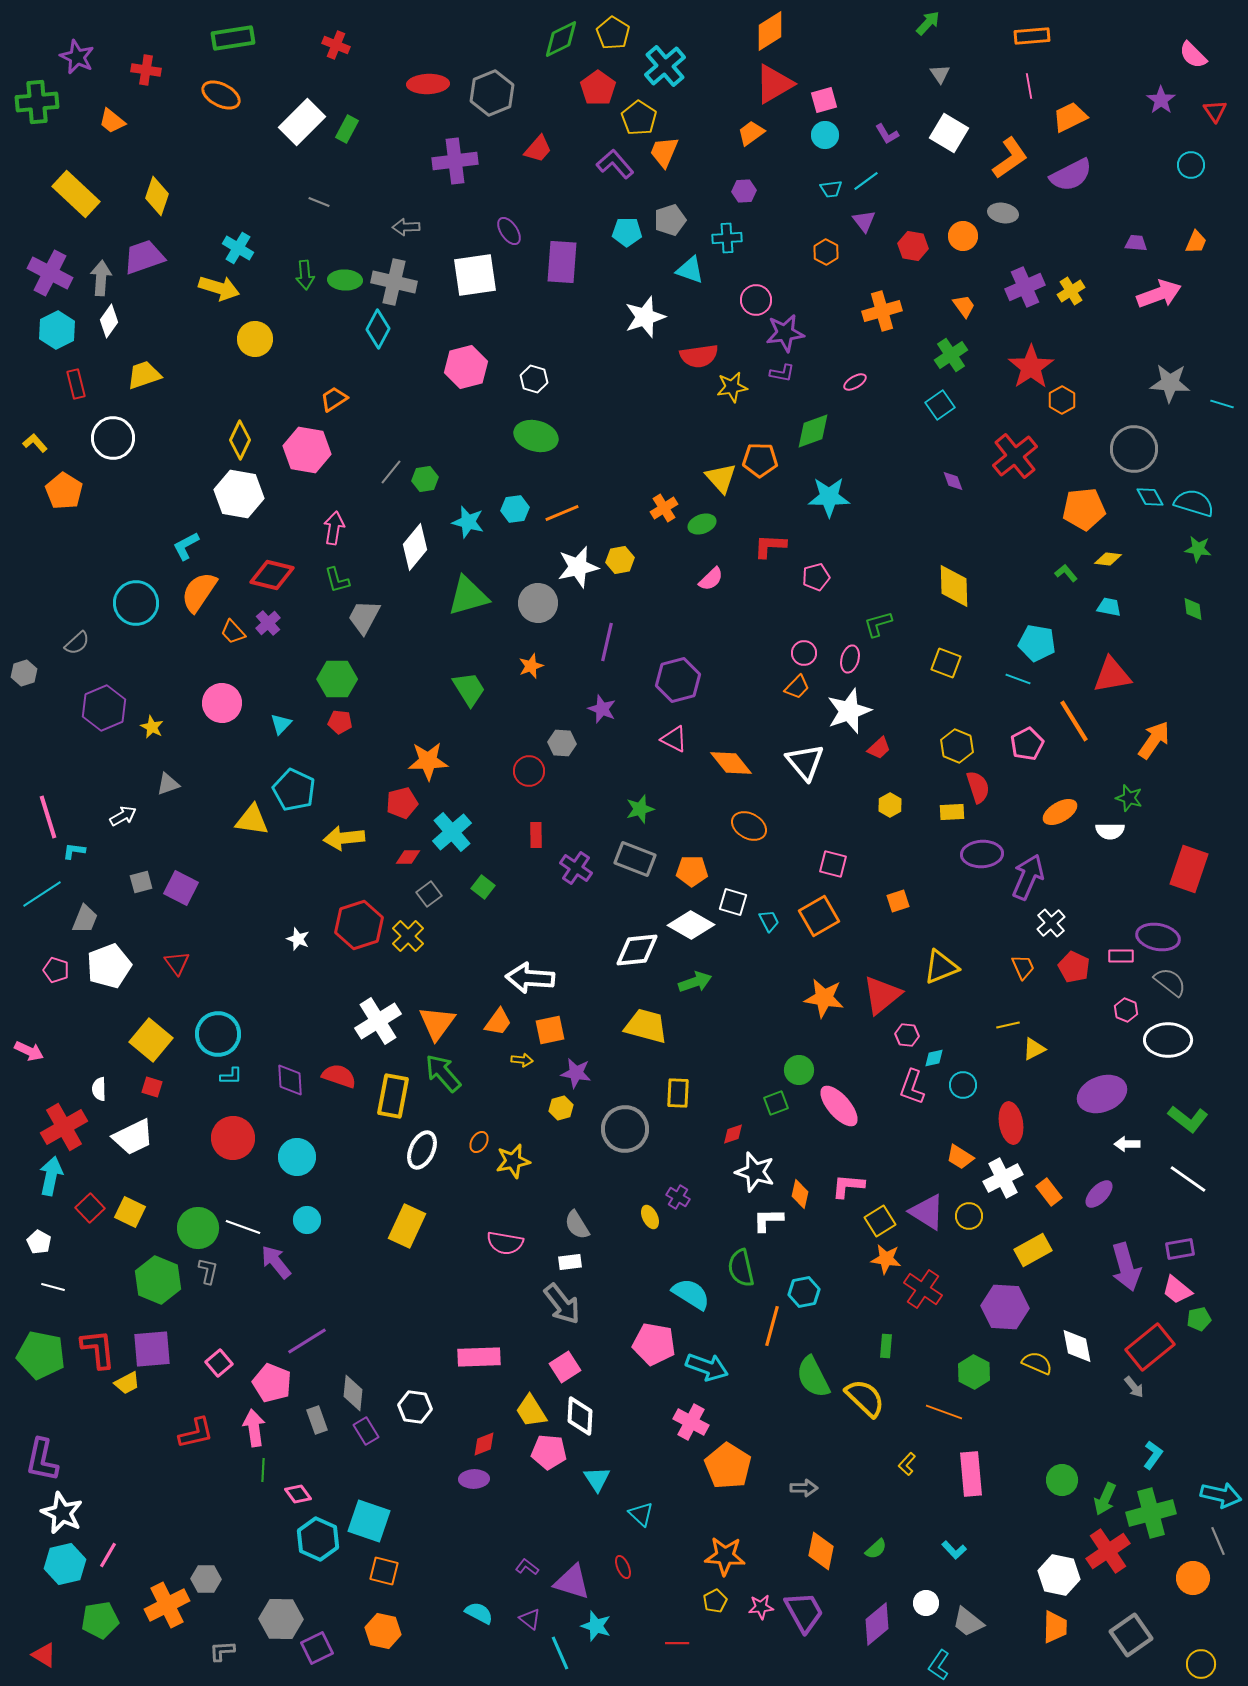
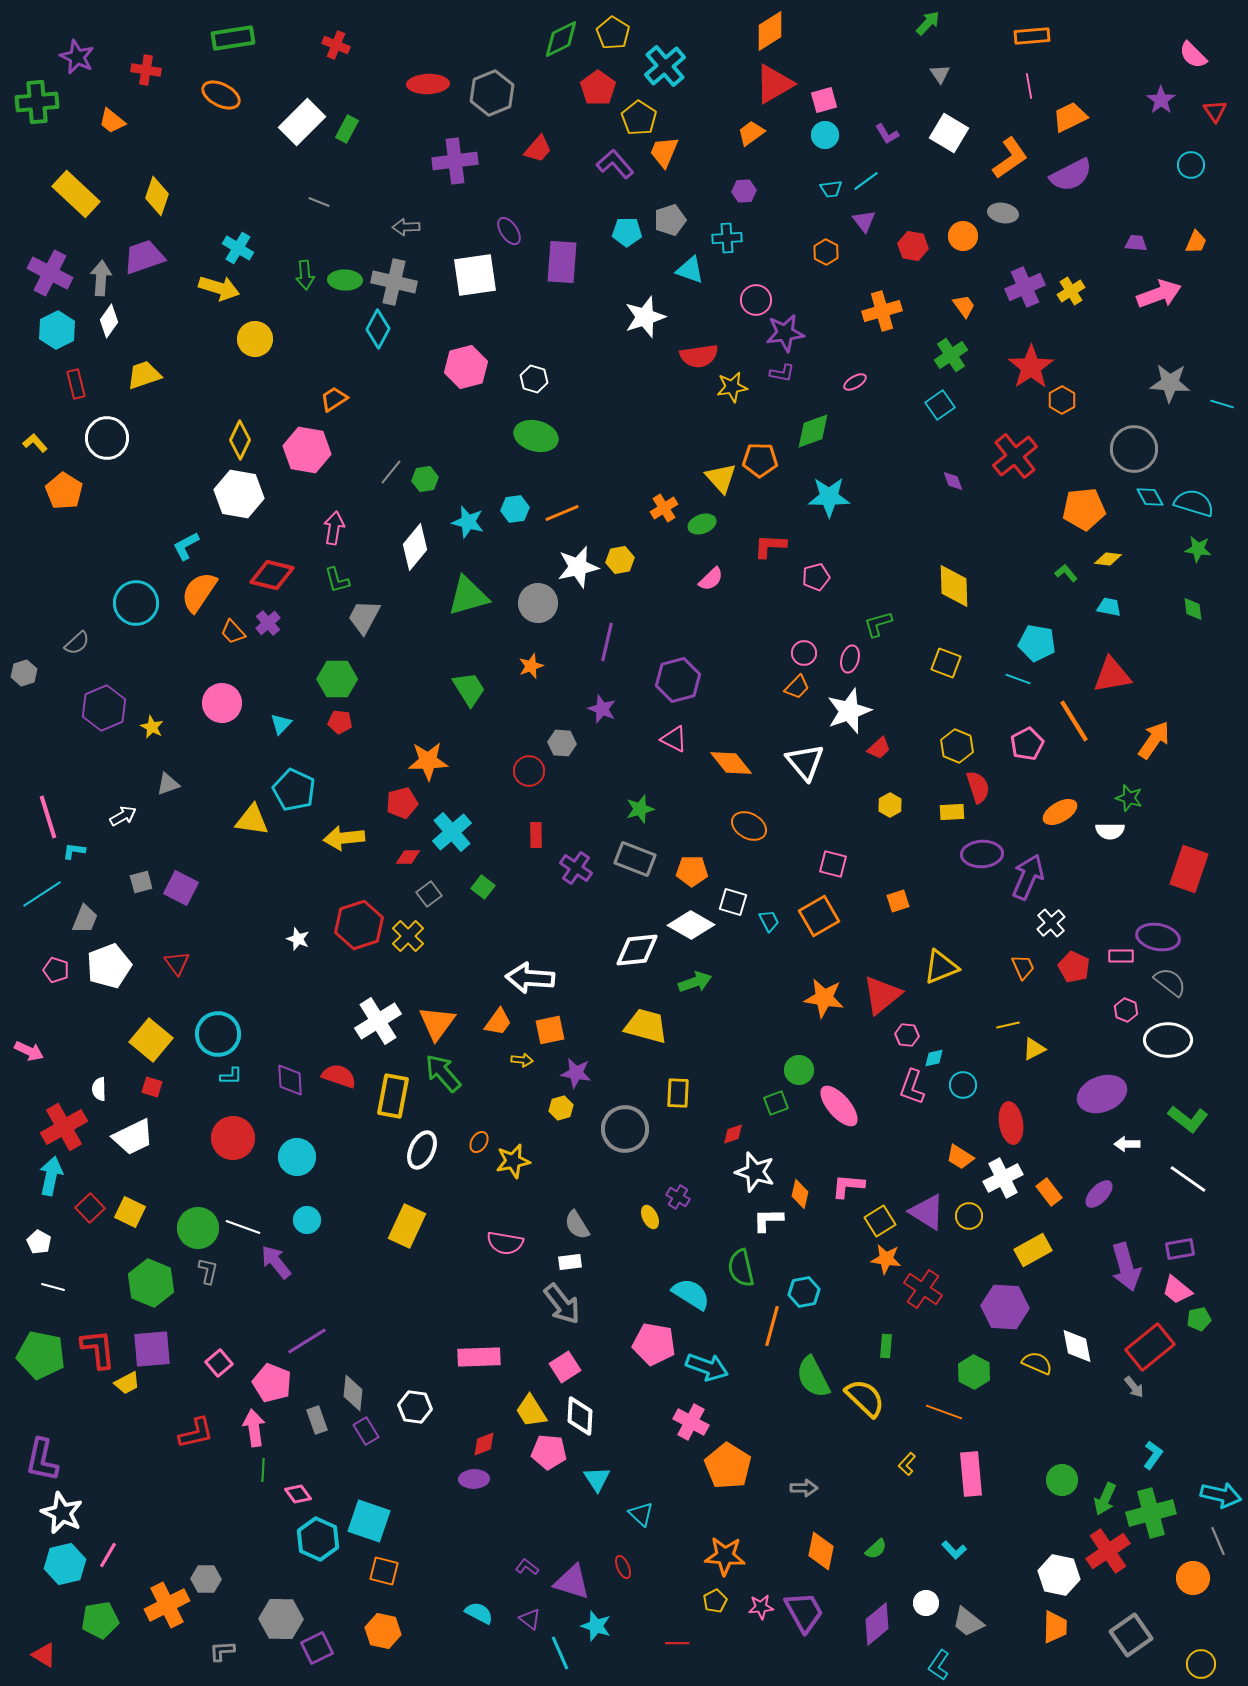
white circle at (113, 438): moved 6 px left
green hexagon at (158, 1280): moved 7 px left, 3 px down
